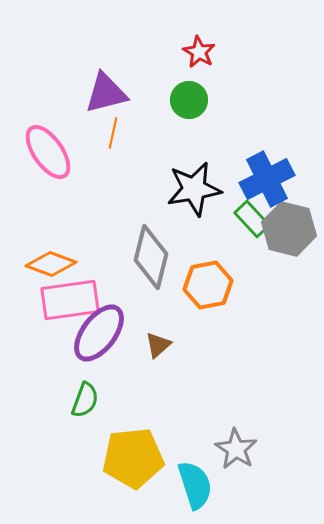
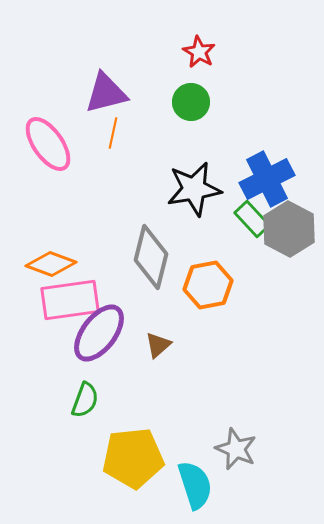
green circle: moved 2 px right, 2 px down
pink ellipse: moved 8 px up
gray hexagon: rotated 14 degrees clockwise
gray star: rotated 9 degrees counterclockwise
